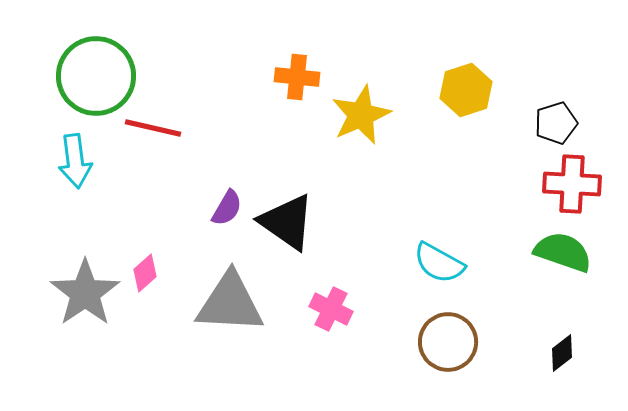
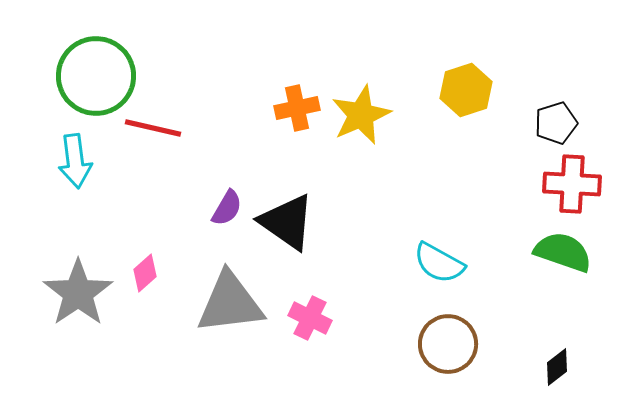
orange cross: moved 31 px down; rotated 18 degrees counterclockwise
gray star: moved 7 px left
gray triangle: rotated 10 degrees counterclockwise
pink cross: moved 21 px left, 9 px down
brown circle: moved 2 px down
black diamond: moved 5 px left, 14 px down
